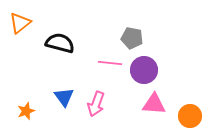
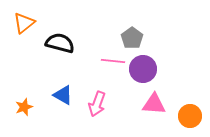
orange triangle: moved 4 px right
gray pentagon: rotated 25 degrees clockwise
pink line: moved 3 px right, 2 px up
purple circle: moved 1 px left, 1 px up
blue triangle: moved 1 px left, 2 px up; rotated 25 degrees counterclockwise
pink arrow: moved 1 px right
orange star: moved 2 px left, 4 px up
